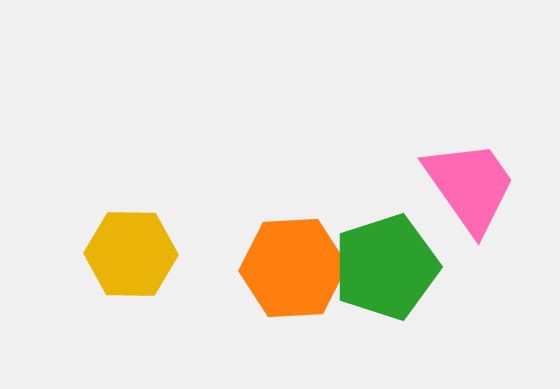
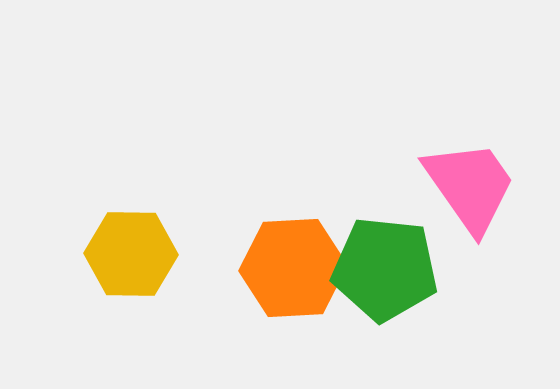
green pentagon: moved 1 px left, 2 px down; rotated 24 degrees clockwise
